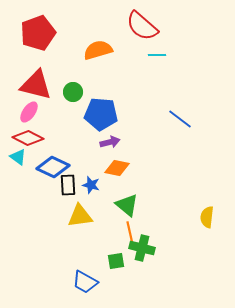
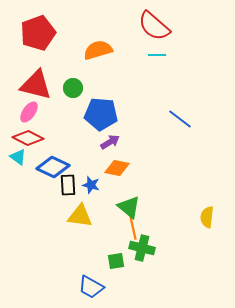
red semicircle: moved 12 px right
green circle: moved 4 px up
purple arrow: rotated 18 degrees counterclockwise
green triangle: moved 2 px right, 2 px down
yellow triangle: rotated 16 degrees clockwise
orange line: moved 3 px right, 5 px up
blue trapezoid: moved 6 px right, 5 px down
